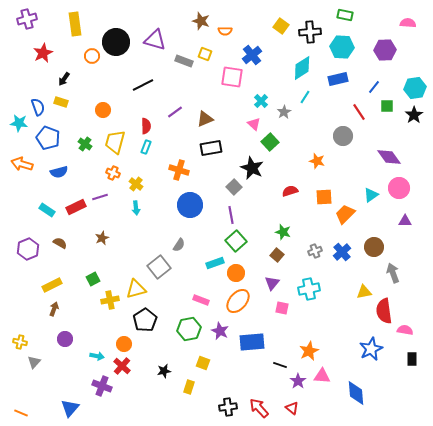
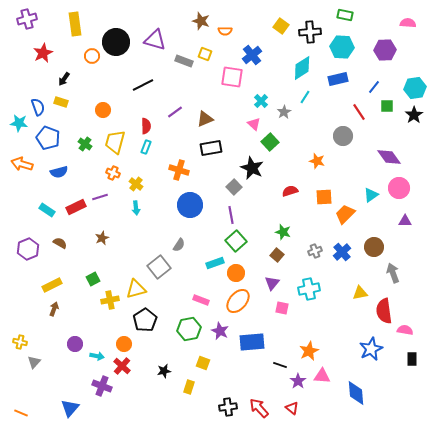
yellow triangle at (364, 292): moved 4 px left, 1 px down
purple circle at (65, 339): moved 10 px right, 5 px down
